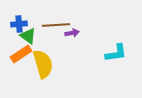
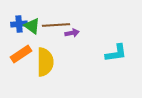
green triangle: moved 4 px right, 10 px up
yellow semicircle: moved 2 px right, 2 px up; rotated 16 degrees clockwise
